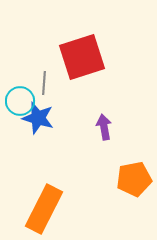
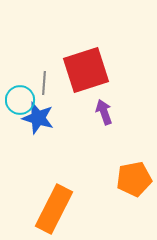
red square: moved 4 px right, 13 px down
cyan circle: moved 1 px up
purple arrow: moved 15 px up; rotated 10 degrees counterclockwise
orange rectangle: moved 10 px right
